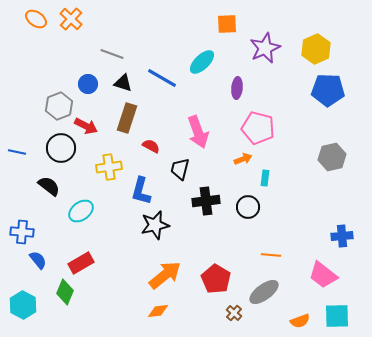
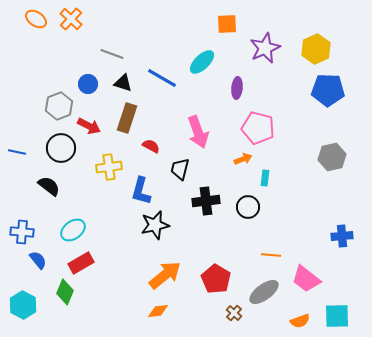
red arrow at (86, 126): moved 3 px right
cyan ellipse at (81, 211): moved 8 px left, 19 px down
pink trapezoid at (323, 275): moved 17 px left, 4 px down
